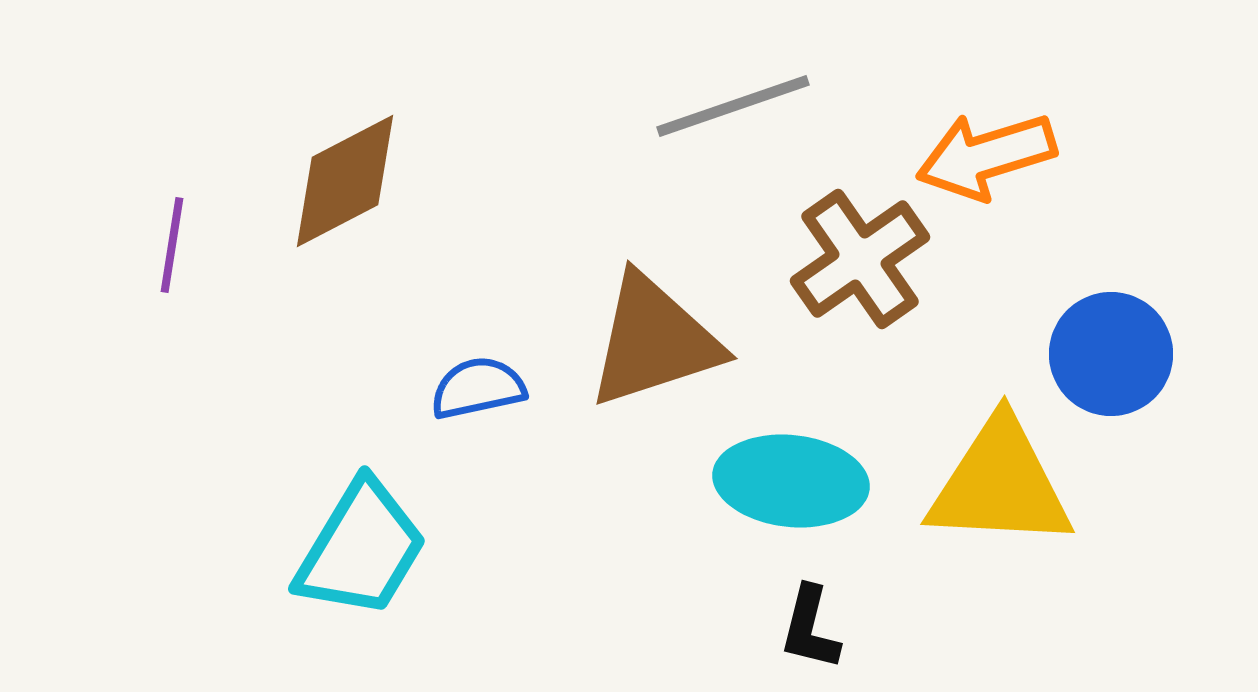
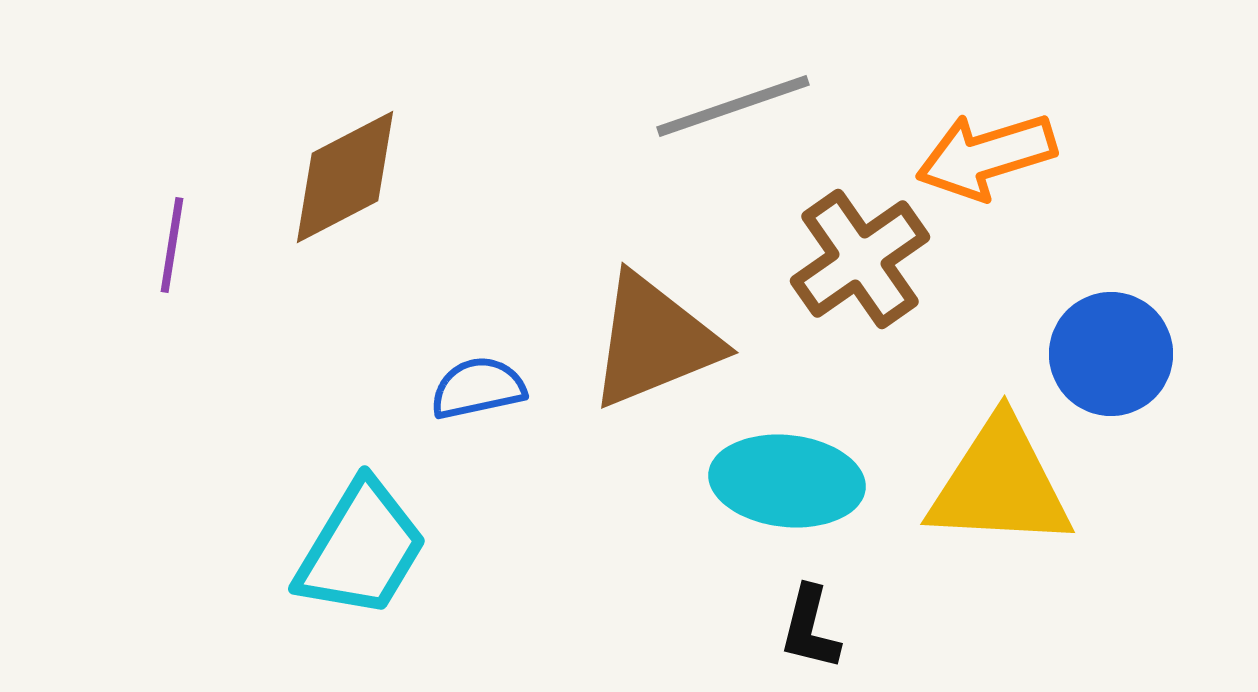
brown diamond: moved 4 px up
brown triangle: rotated 4 degrees counterclockwise
cyan ellipse: moved 4 px left
